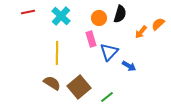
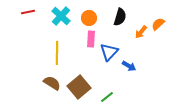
black semicircle: moved 3 px down
orange circle: moved 10 px left
pink rectangle: rotated 21 degrees clockwise
